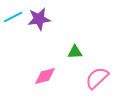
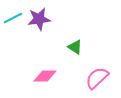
cyan line: moved 1 px down
green triangle: moved 5 px up; rotated 35 degrees clockwise
pink diamond: rotated 15 degrees clockwise
